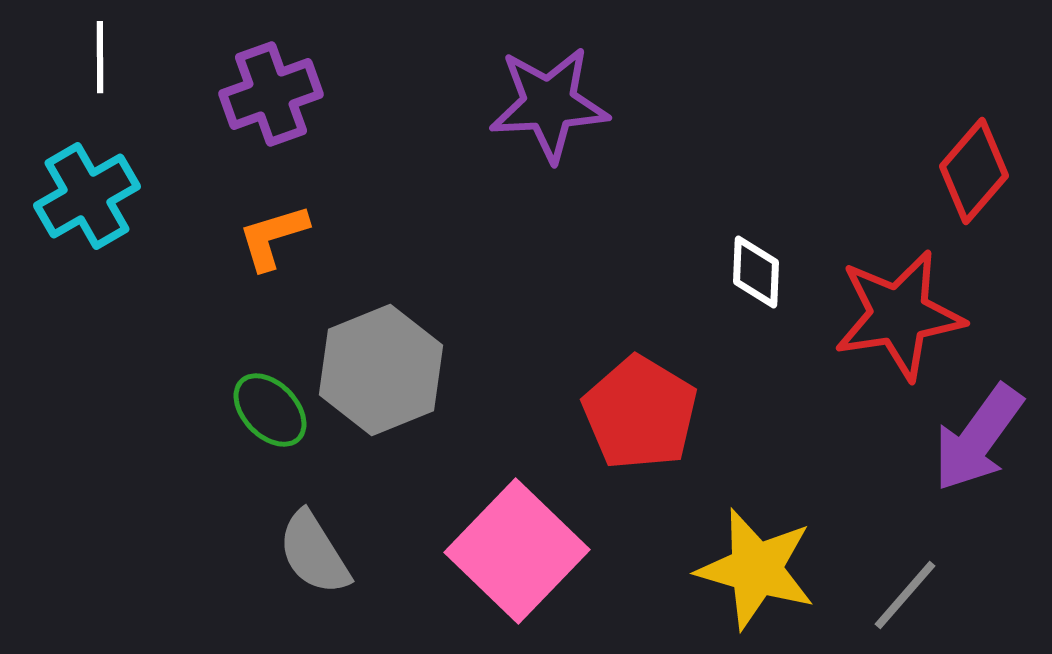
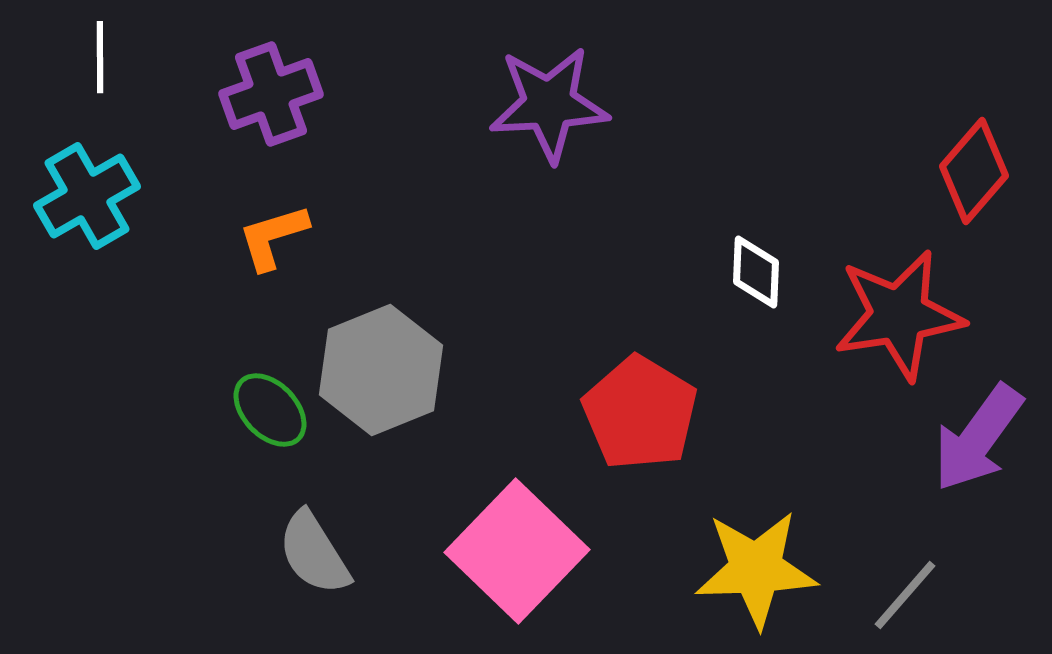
yellow star: rotated 18 degrees counterclockwise
